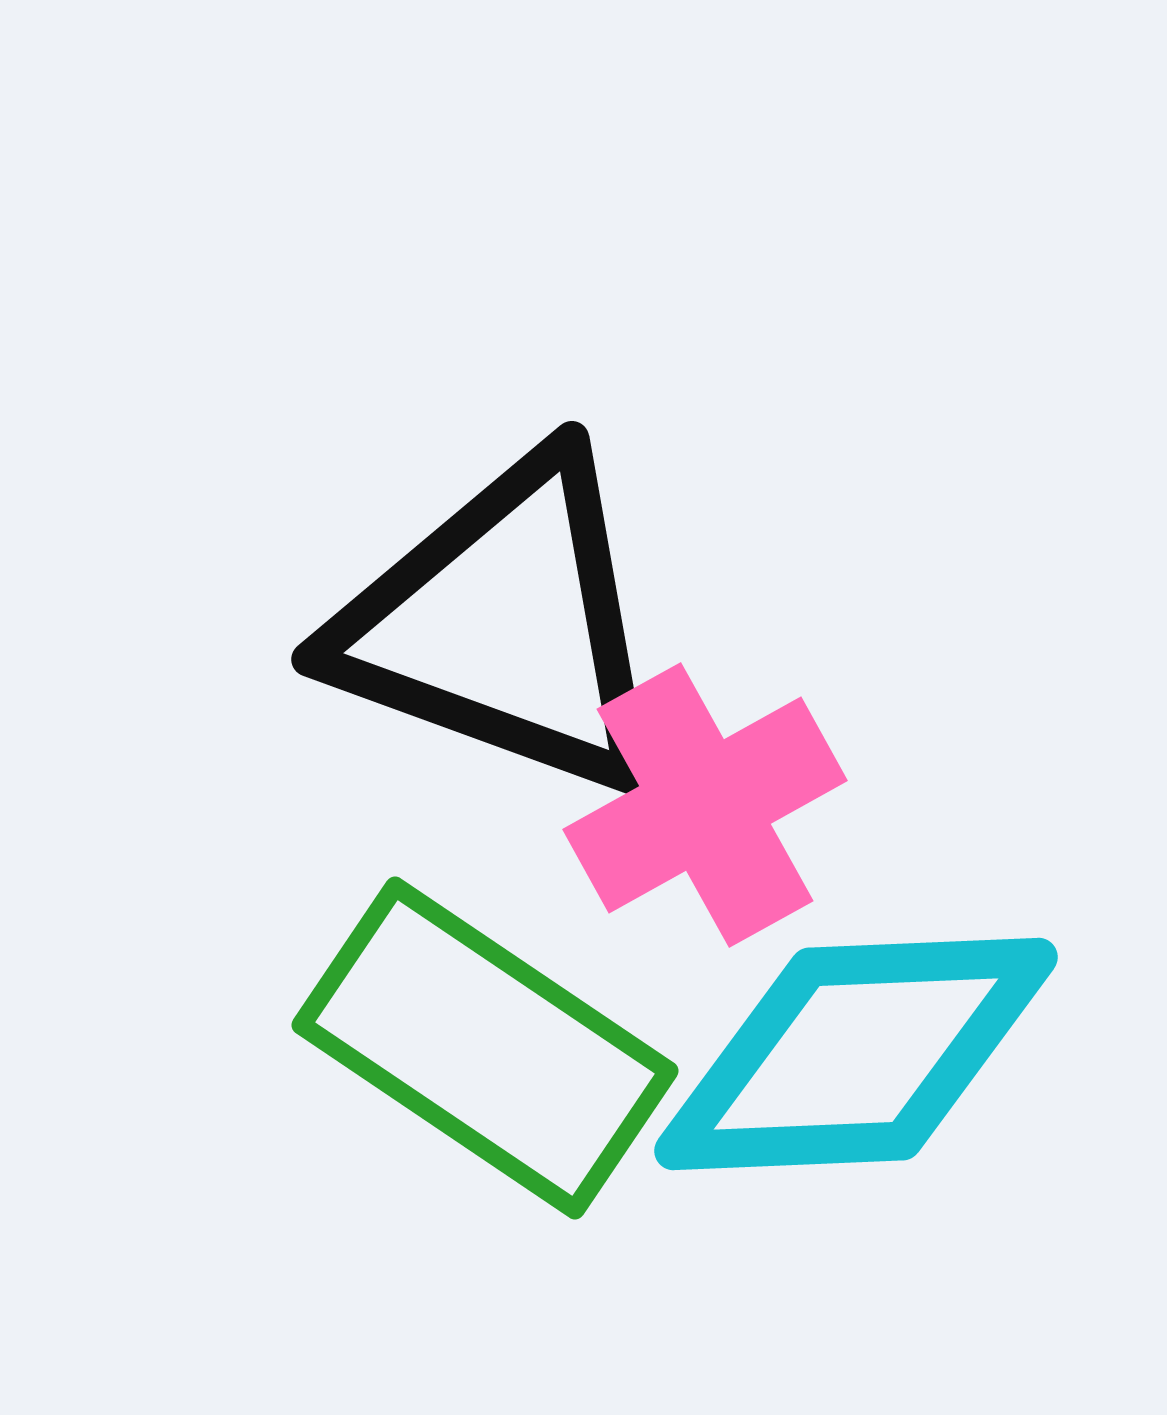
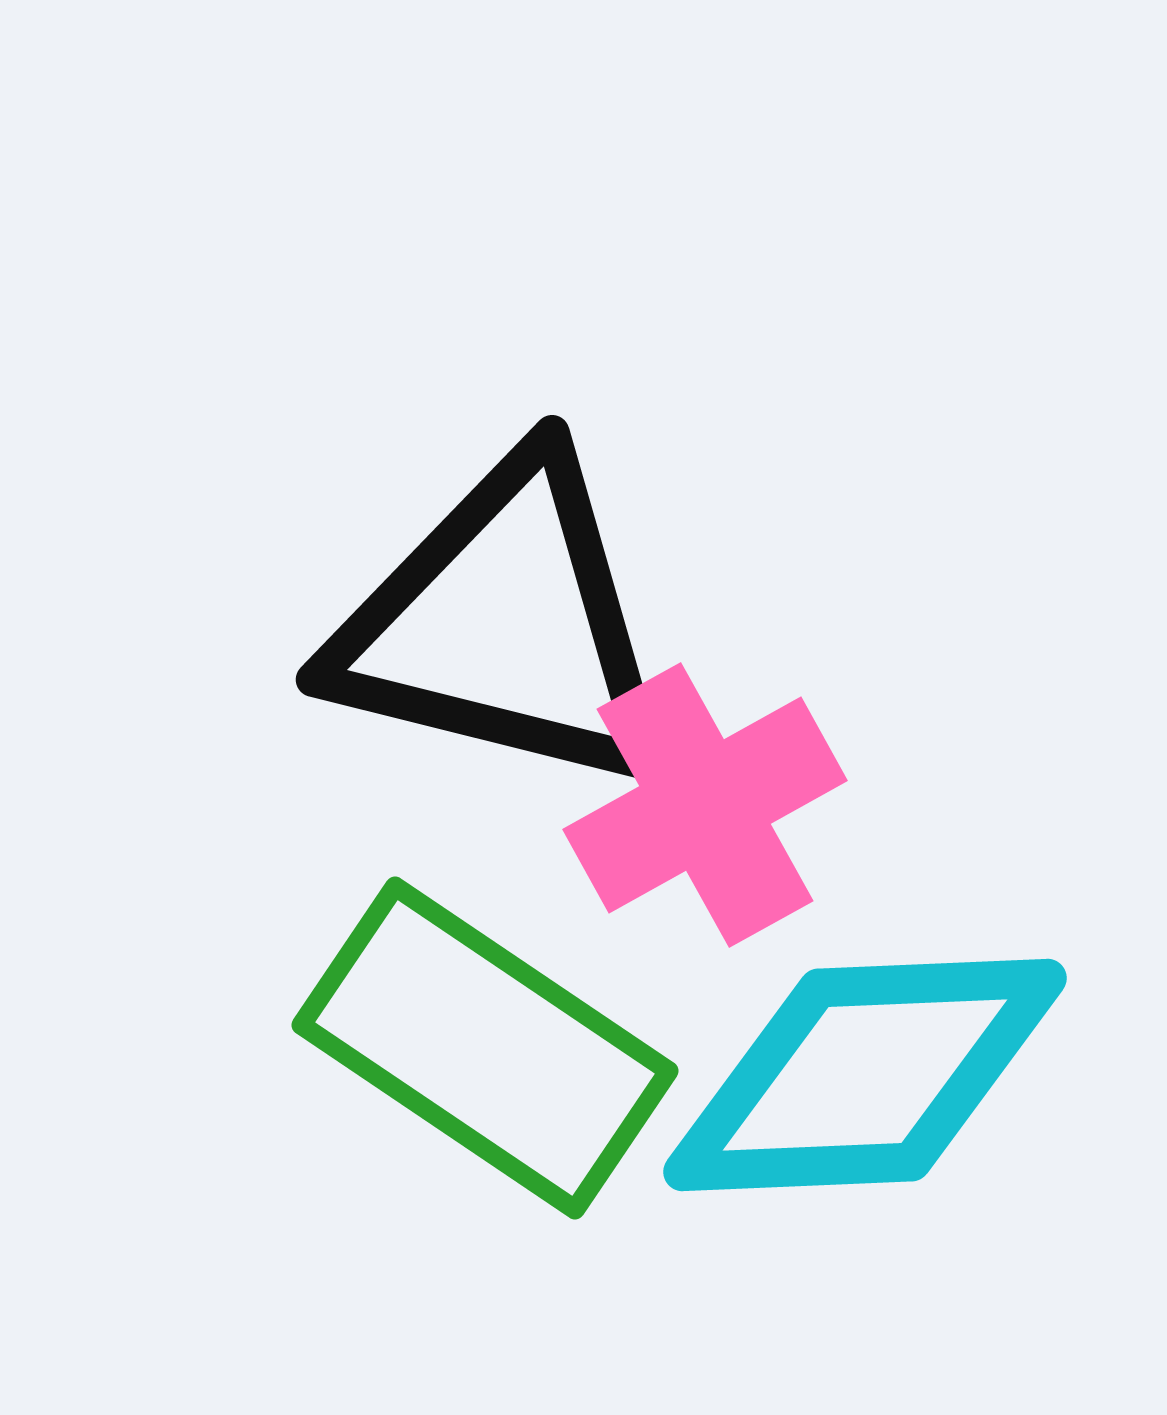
black triangle: rotated 6 degrees counterclockwise
cyan diamond: moved 9 px right, 21 px down
